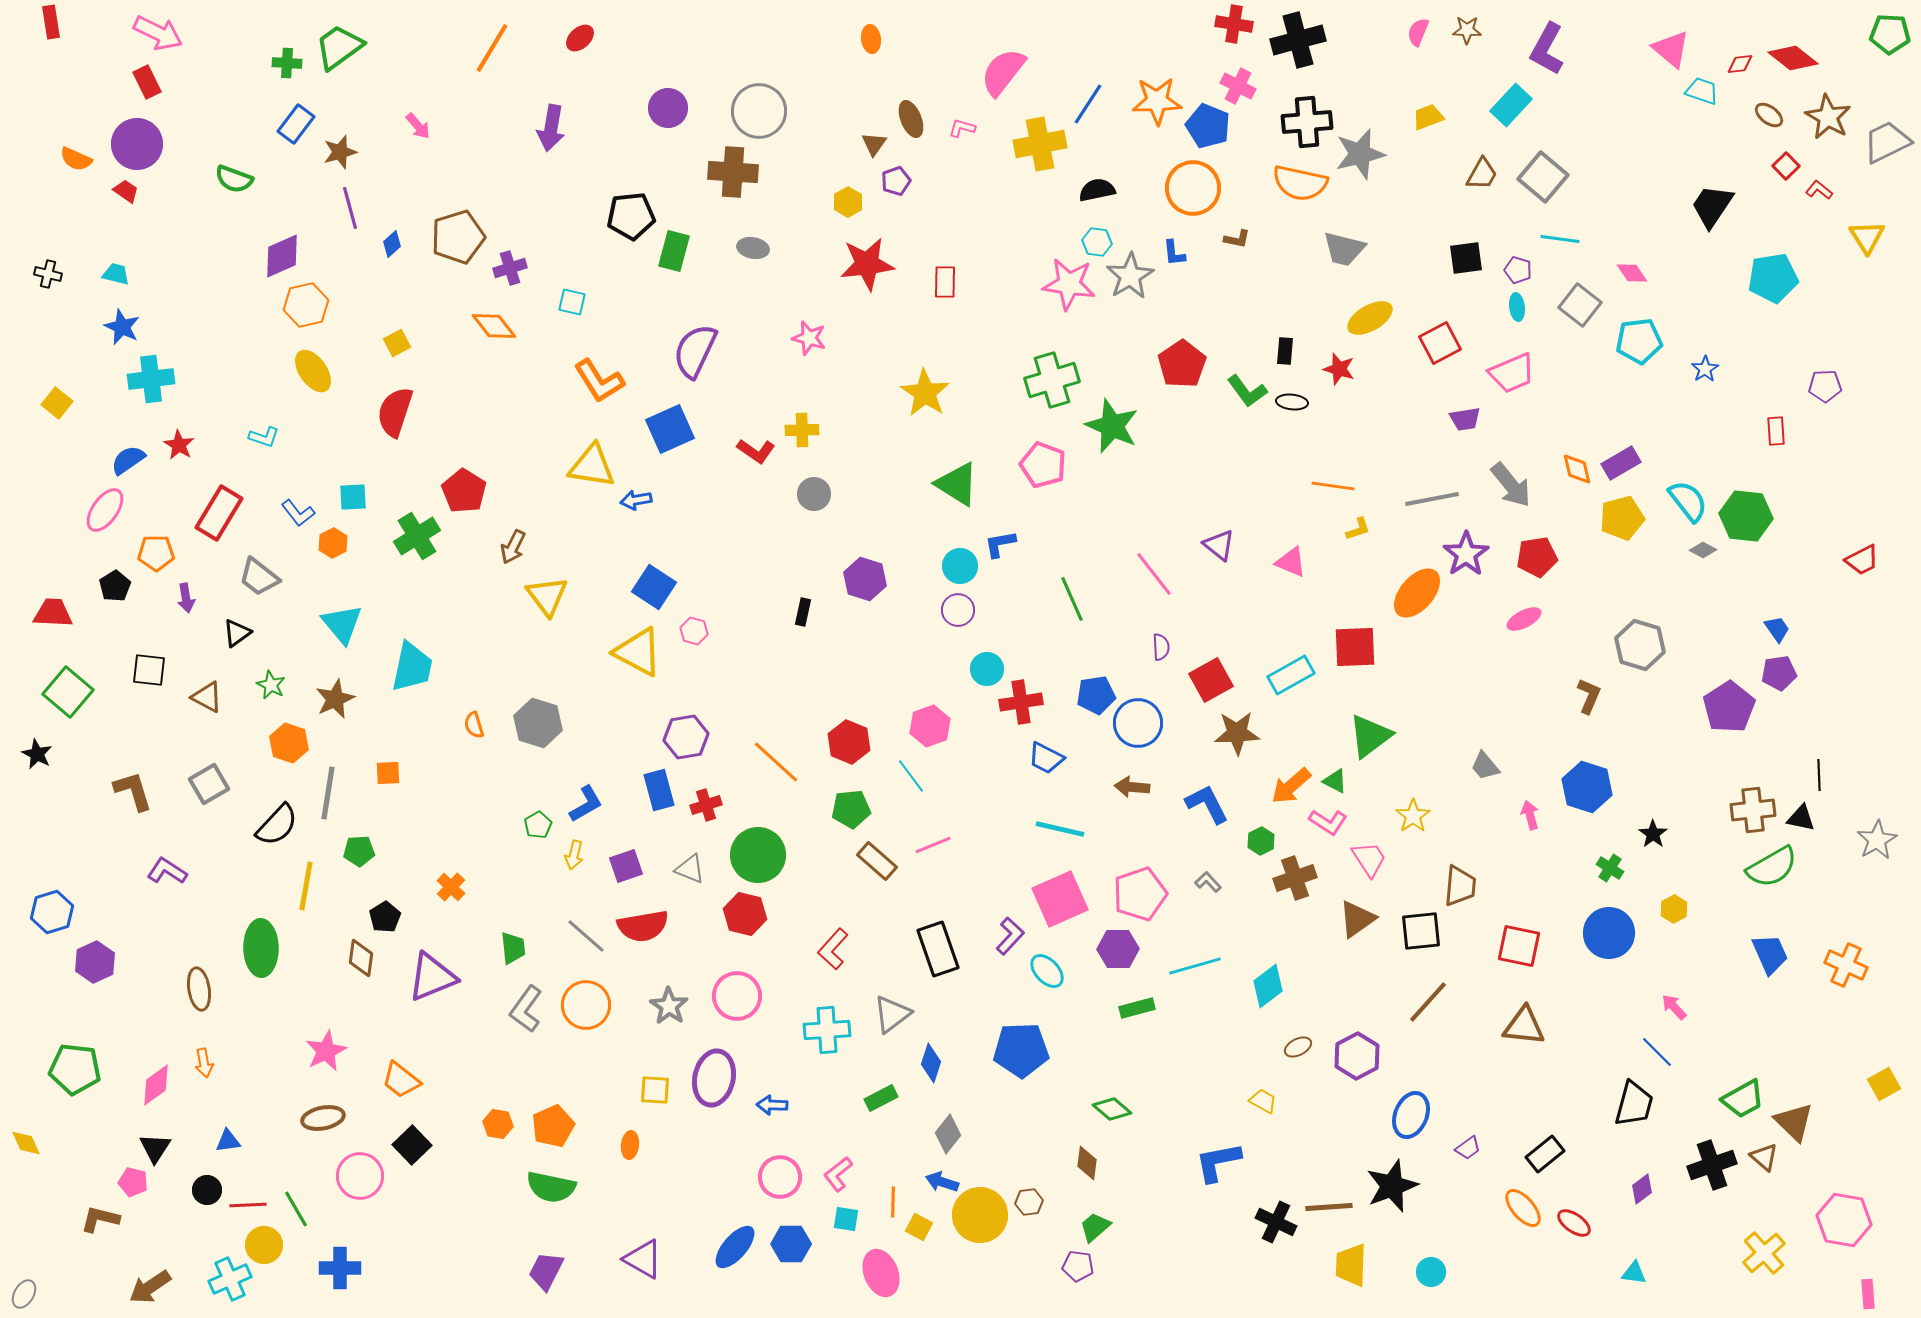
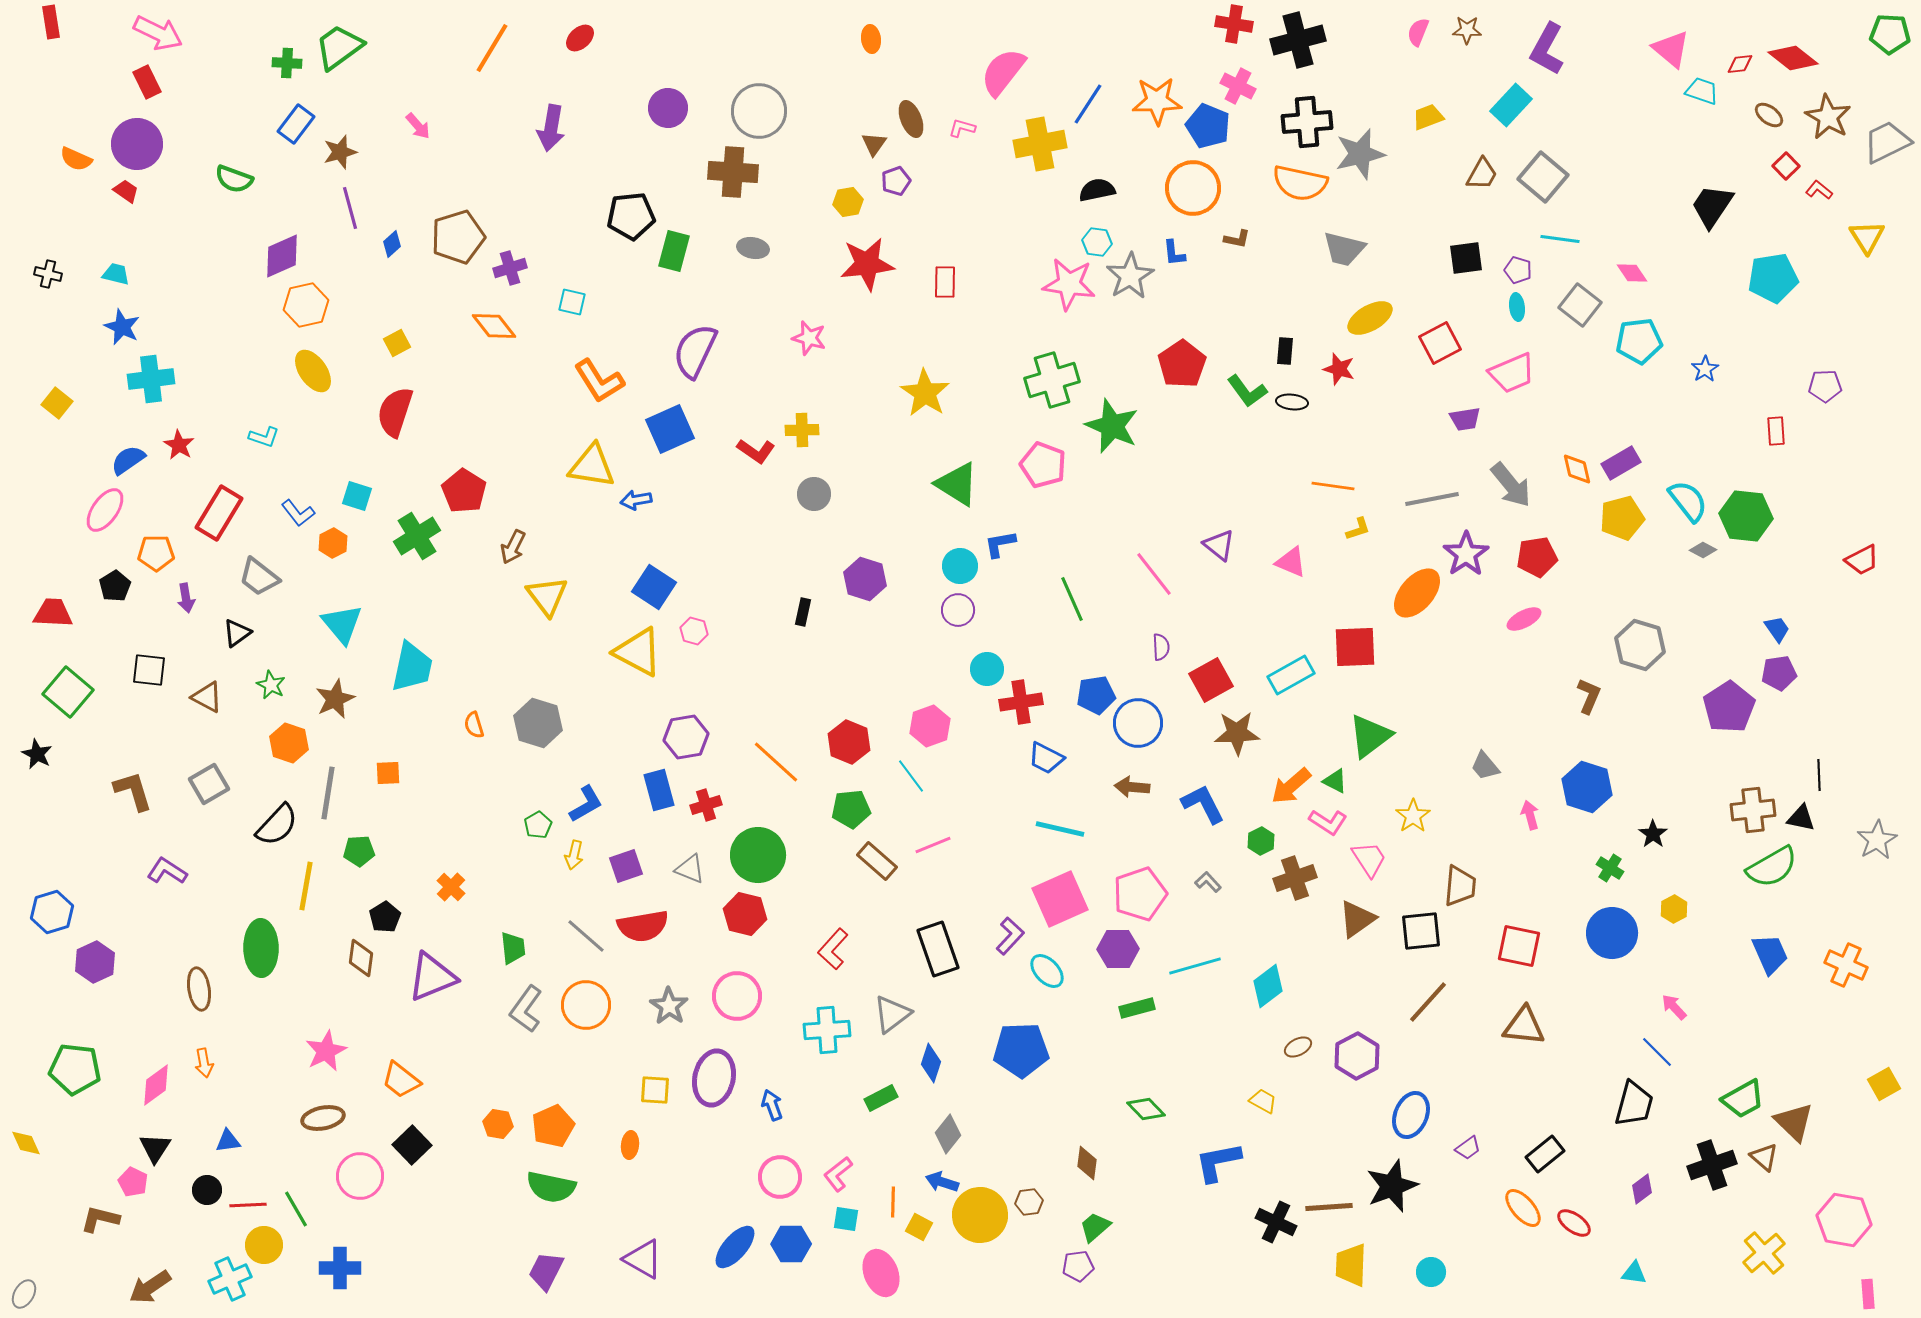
yellow hexagon at (848, 202): rotated 20 degrees clockwise
cyan square at (353, 497): moved 4 px right, 1 px up; rotated 20 degrees clockwise
blue L-shape at (1207, 804): moved 4 px left
blue circle at (1609, 933): moved 3 px right
blue arrow at (772, 1105): rotated 68 degrees clockwise
green diamond at (1112, 1109): moved 34 px right; rotated 6 degrees clockwise
pink pentagon at (133, 1182): rotated 12 degrees clockwise
purple pentagon at (1078, 1266): rotated 16 degrees counterclockwise
